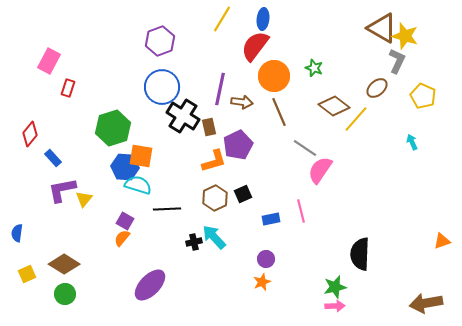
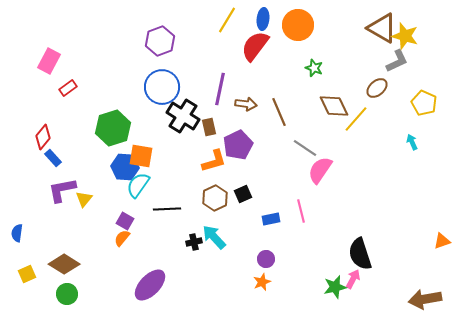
yellow line at (222, 19): moved 5 px right, 1 px down
gray L-shape at (397, 61): rotated 40 degrees clockwise
orange circle at (274, 76): moved 24 px right, 51 px up
red rectangle at (68, 88): rotated 36 degrees clockwise
yellow pentagon at (423, 96): moved 1 px right, 7 px down
brown arrow at (242, 102): moved 4 px right, 2 px down
brown diamond at (334, 106): rotated 28 degrees clockwise
red diamond at (30, 134): moved 13 px right, 3 px down
cyan semicircle at (138, 185): rotated 72 degrees counterclockwise
black semicircle at (360, 254): rotated 20 degrees counterclockwise
green circle at (65, 294): moved 2 px right
brown arrow at (426, 303): moved 1 px left, 4 px up
pink arrow at (335, 306): moved 18 px right, 27 px up; rotated 60 degrees counterclockwise
